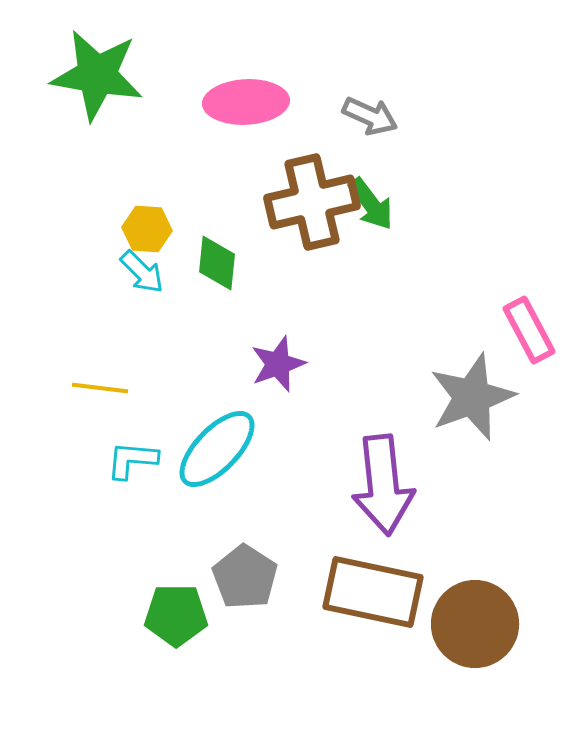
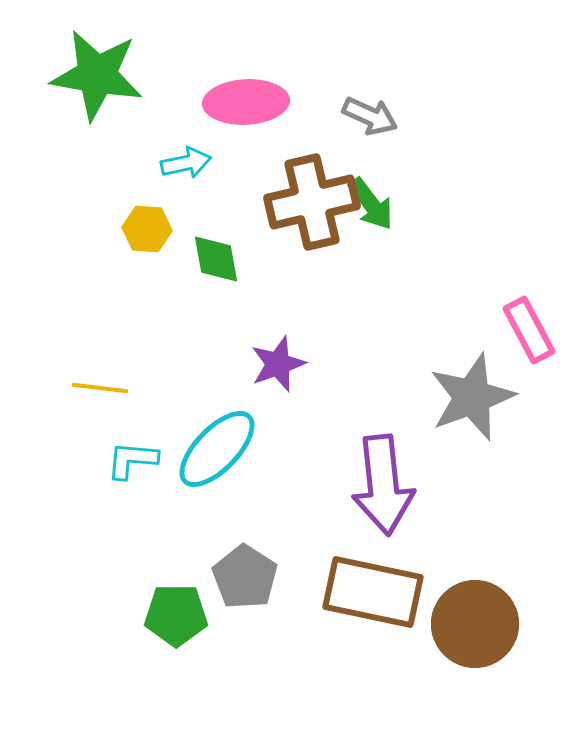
green diamond: moved 1 px left, 4 px up; rotated 16 degrees counterclockwise
cyan arrow: moved 44 px right, 109 px up; rotated 57 degrees counterclockwise
